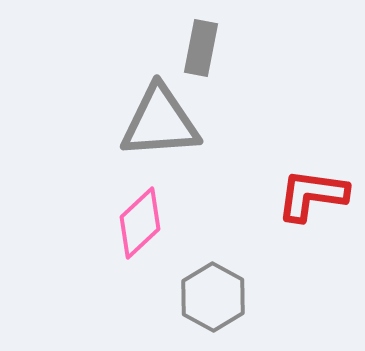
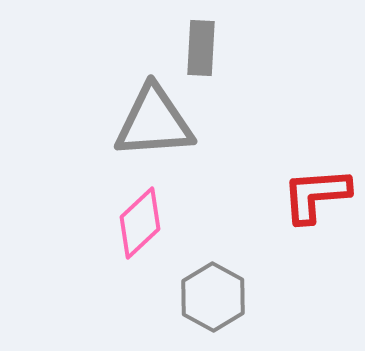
gray rectangle: rotated 8 degrees counterclockwise
gray triangle: moved 6 px left
red L-shape: moved 4 px right; rotated 12 degrees counterclockwise
